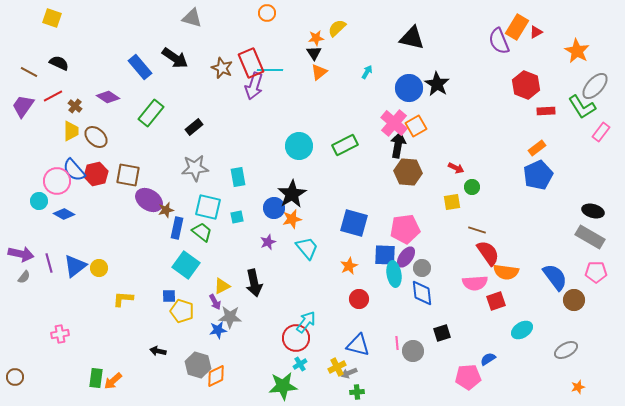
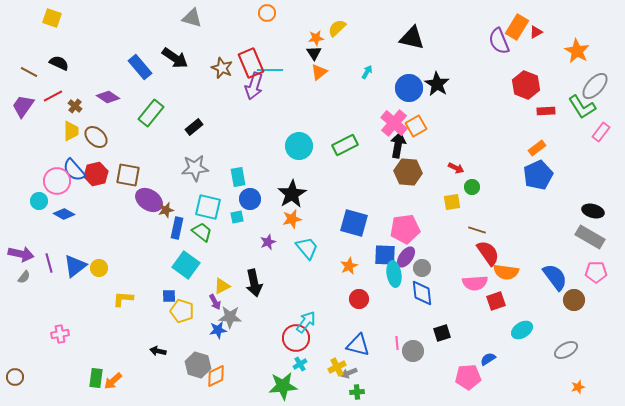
blue circle at (274, 208): moved 24 px left, 9 px up
